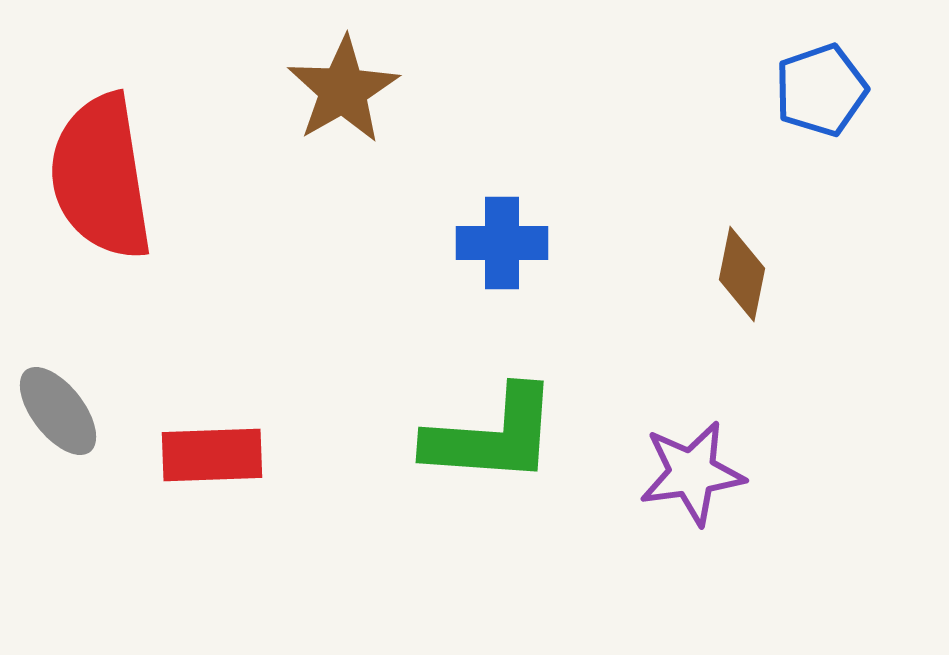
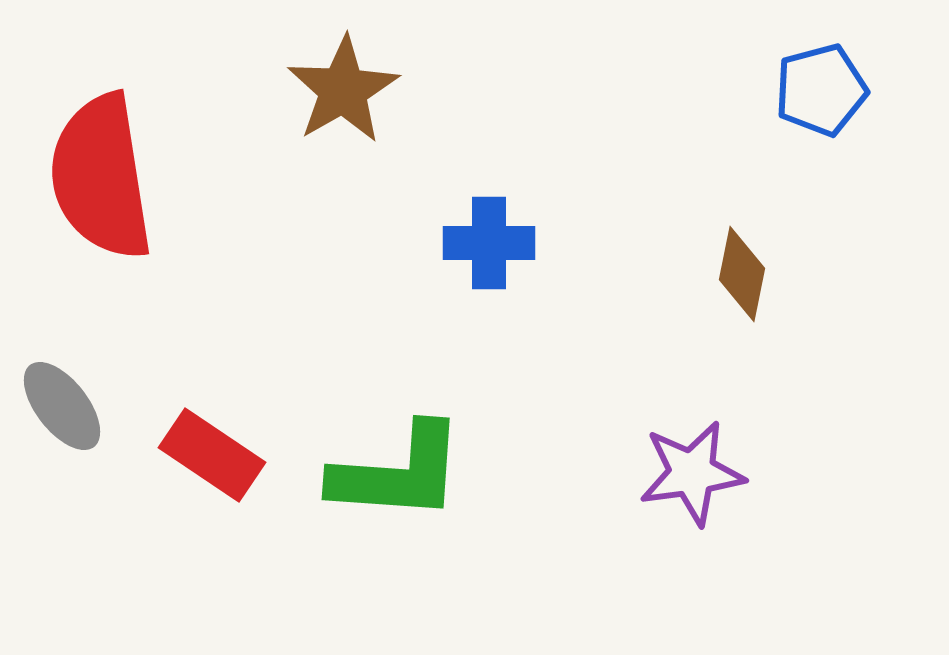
blue pentagon: rotated 4 degrees clockwise
blue cross: moved 13 px left
gray ellipse: moved 4 px right, 5 px up
green L-shape: moved 94 px left, 37 px down
red rectangle: rotated 36 degrees clockwise
